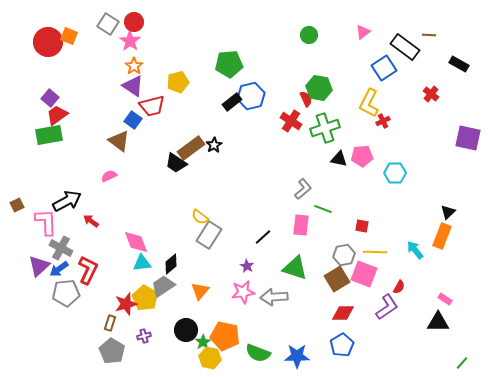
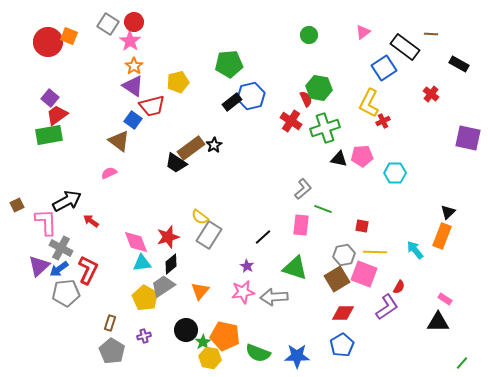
brown line at (429, 35): moved 2 px right, 1 px up
pink semicircle at (109, 176): moved 3 px up
red star at (126, 304): moved 42 px right, 67 px up
